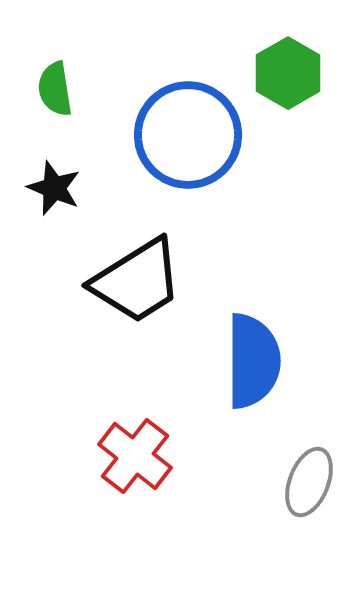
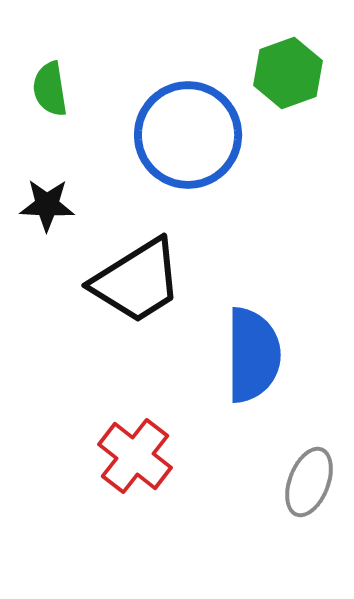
green hexagon: rotated 10 degrees clockwise
green semicircle: moved 5 px left
black star: moved 7 px left, 17 px down; rotated 20 degrees counterclockwise
blue semicircle: moved 6 px up
